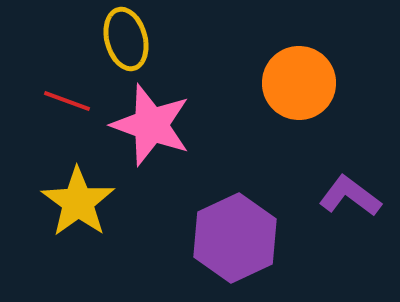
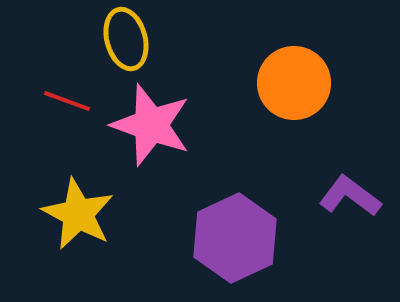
orange circle: moved 5 px left
yellow star: moved 12 px down; rotated 8 degrees counterclockwise
